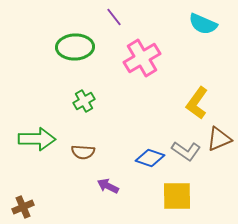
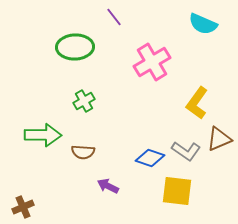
pink cross: moved 10 px right, 4 px down
green arrow: moved 6 px right, 4 px up
yellow square: moved 5 px up; rotated 8 degrees clockwise
